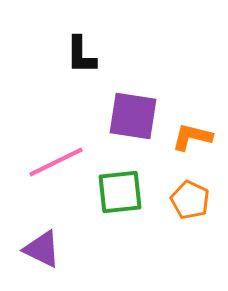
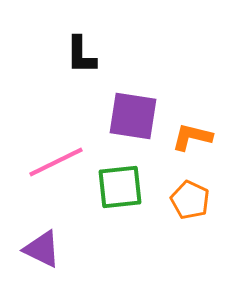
green square: moved 5 px up
